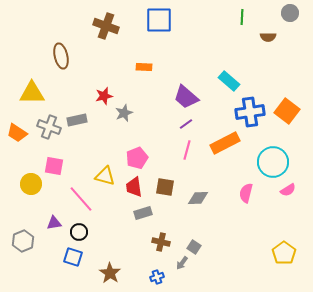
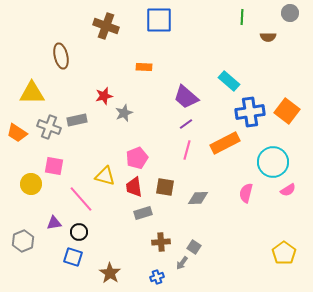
brown cross at (161, 242): rotated 18 degrees counterclockwise
